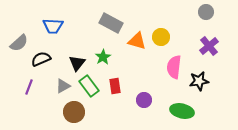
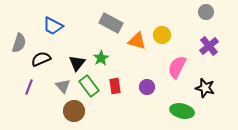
blue trapezoid: rotated 25 degrees clockwise
yellow circle: moved 1 px right, 2 px up
gray semicircle: rotated 30 degrees counterclockwise
green star: moved 2 px left, 1 px down
pink semicircle: moved 3 px right; rotated 20 degrees clockwise
black star: moved 6 px right, 7 px down; rotated 24 degrees clockwise
gray triangle: rotated 42 degrees counterclockwise
purple circle: moved 3 px right, 13 px up
brown circle: moved 1 px up
